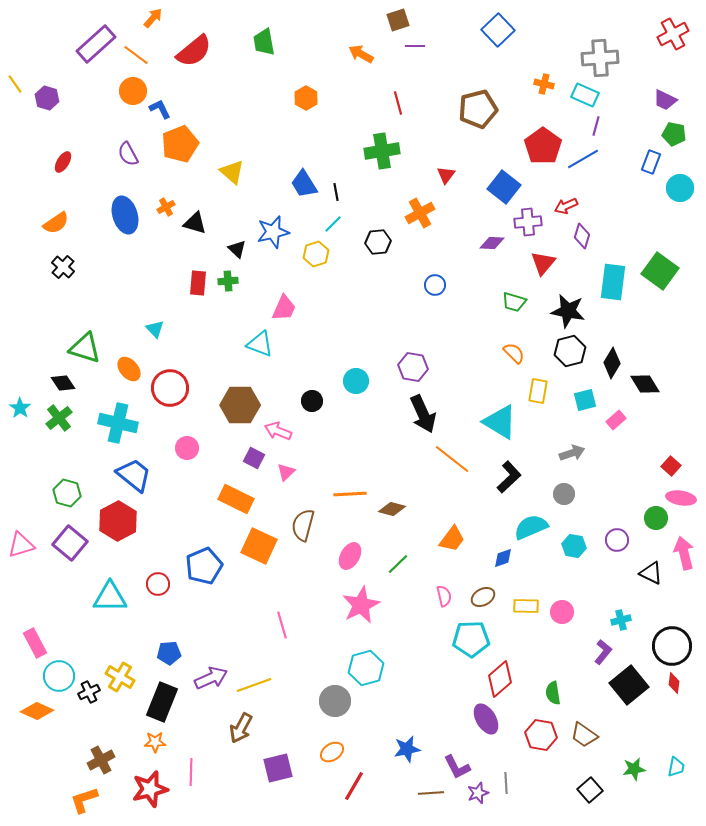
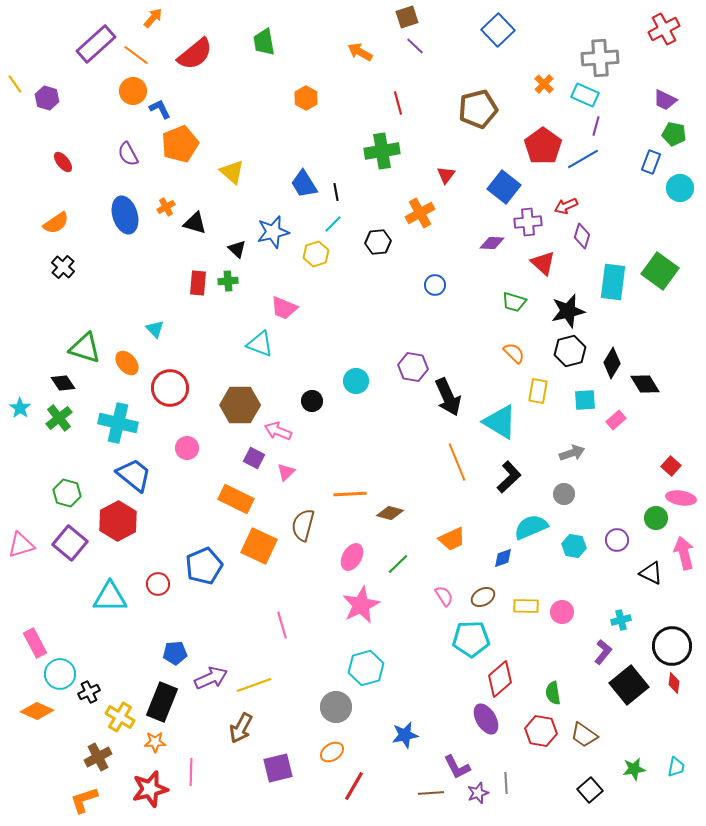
brown square at (398, 20): moved 9 px right, 3 px up
red cross at (673, 34): moved 9 px left, 5 px up
purple line at (415, 46): rotated 42 degrees clockwise
red semicircle at (194, 51): moved 1 px right, 3 px down
orange arrow at (361, 54): moved 1 px left, 2 px up
orange cross at (544, 84): rotated 30 degrees clockwise
red ellipse at (63, 162): rotated 70 degrees counterclockwise
red triangle at (543, 263): rotated 28 degrees counterclockwise
pink trapezoid at (284, 308): rotated 88 degrees clockwise
black star at (568, 311): rotated 24 degrees counterclockwise
orange ellipse at (129, 369): moved 2 px left, 6 px up
cyan square at (585, 400): rotated 10 degrees clockwise
black arrow at (423, 414): moved 25 px right, 17 px up
orange line at (452, 459): moved 5 px right, 3 px down; rotated 30 degrees clockwise
brown diamond at (392, 509): moved 2 px left, 4 px down
orange trapezoid at (452, 539): rotated 28 degrees clockwise
pink ellipse at (350, 556): moved 2 px right, 1 px down
pink semicircle at (444, 596): rotated 20 degrees counterclockwise
blue pentagon at (169, 653): moved 6 px right
cyan circle at (59, 676): moved 1 px right, 2 px up
yellow cross at (120, 677): moved 40 px down
gray circle at (335, 701): moved 1 px right, 6 px down
red hexagon at (541, 735): moved 4 px up
blue star at (407, 749): moved 2 px left, 14 px up
brown cross at (101, 760): moved 3 px left, 3 px up
